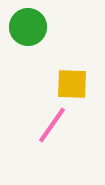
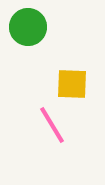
pink line: rotated 66 degrees counterclockwise
